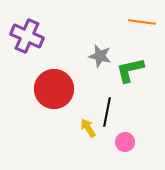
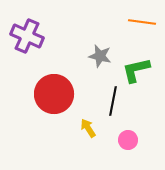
green L-shape: moved 6 px right
red circle: moved 5 px down
black line: moved 6 px right, 11 px up
pink circle: moved 3 px right, 2 px up
